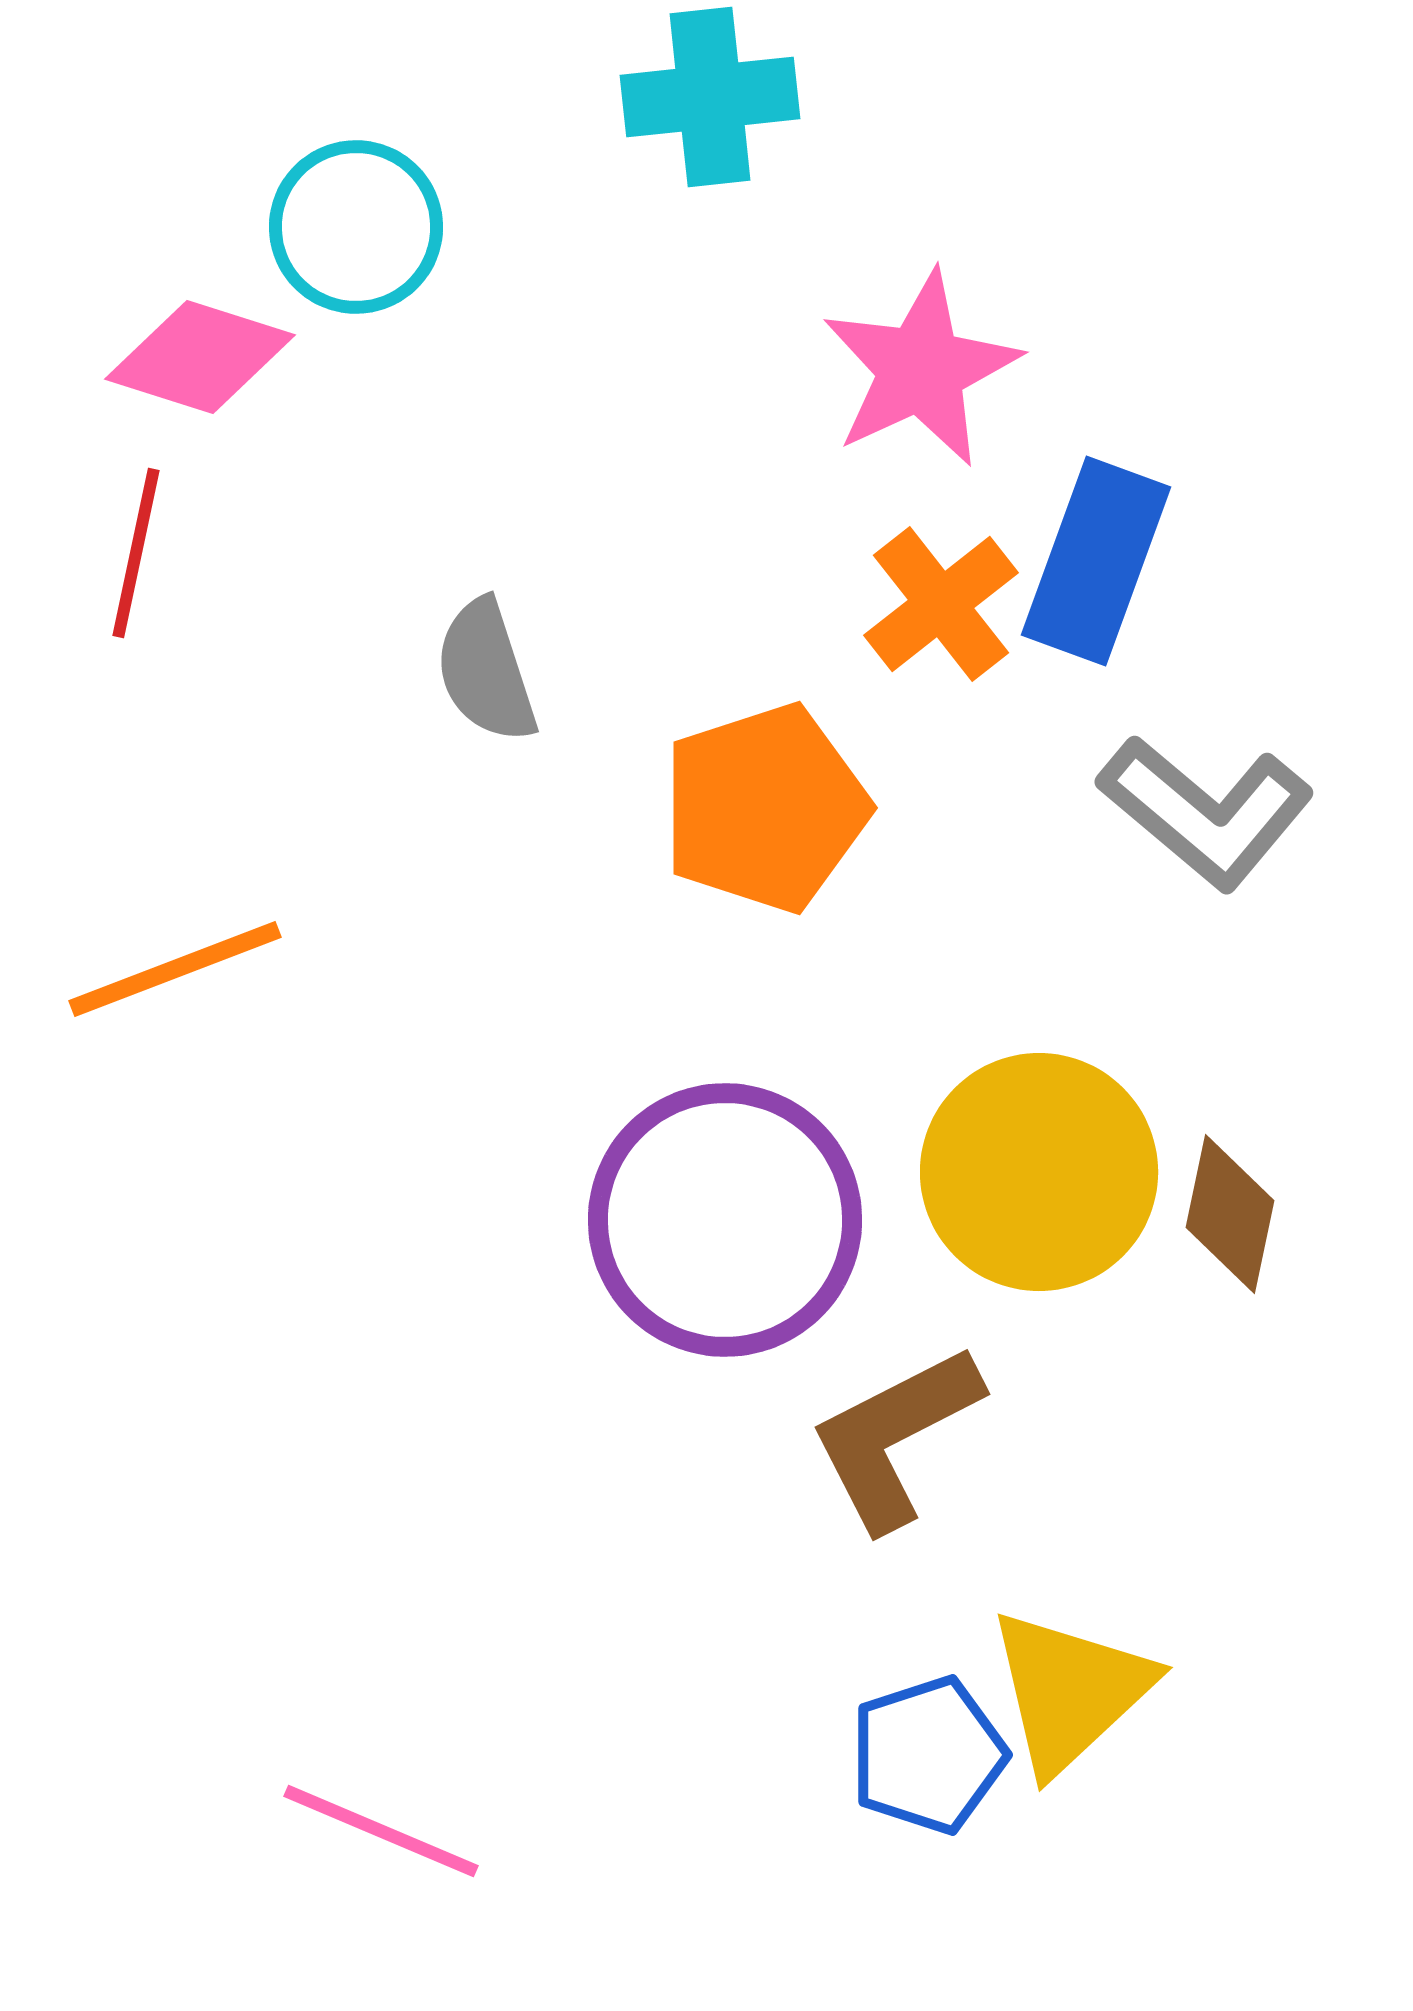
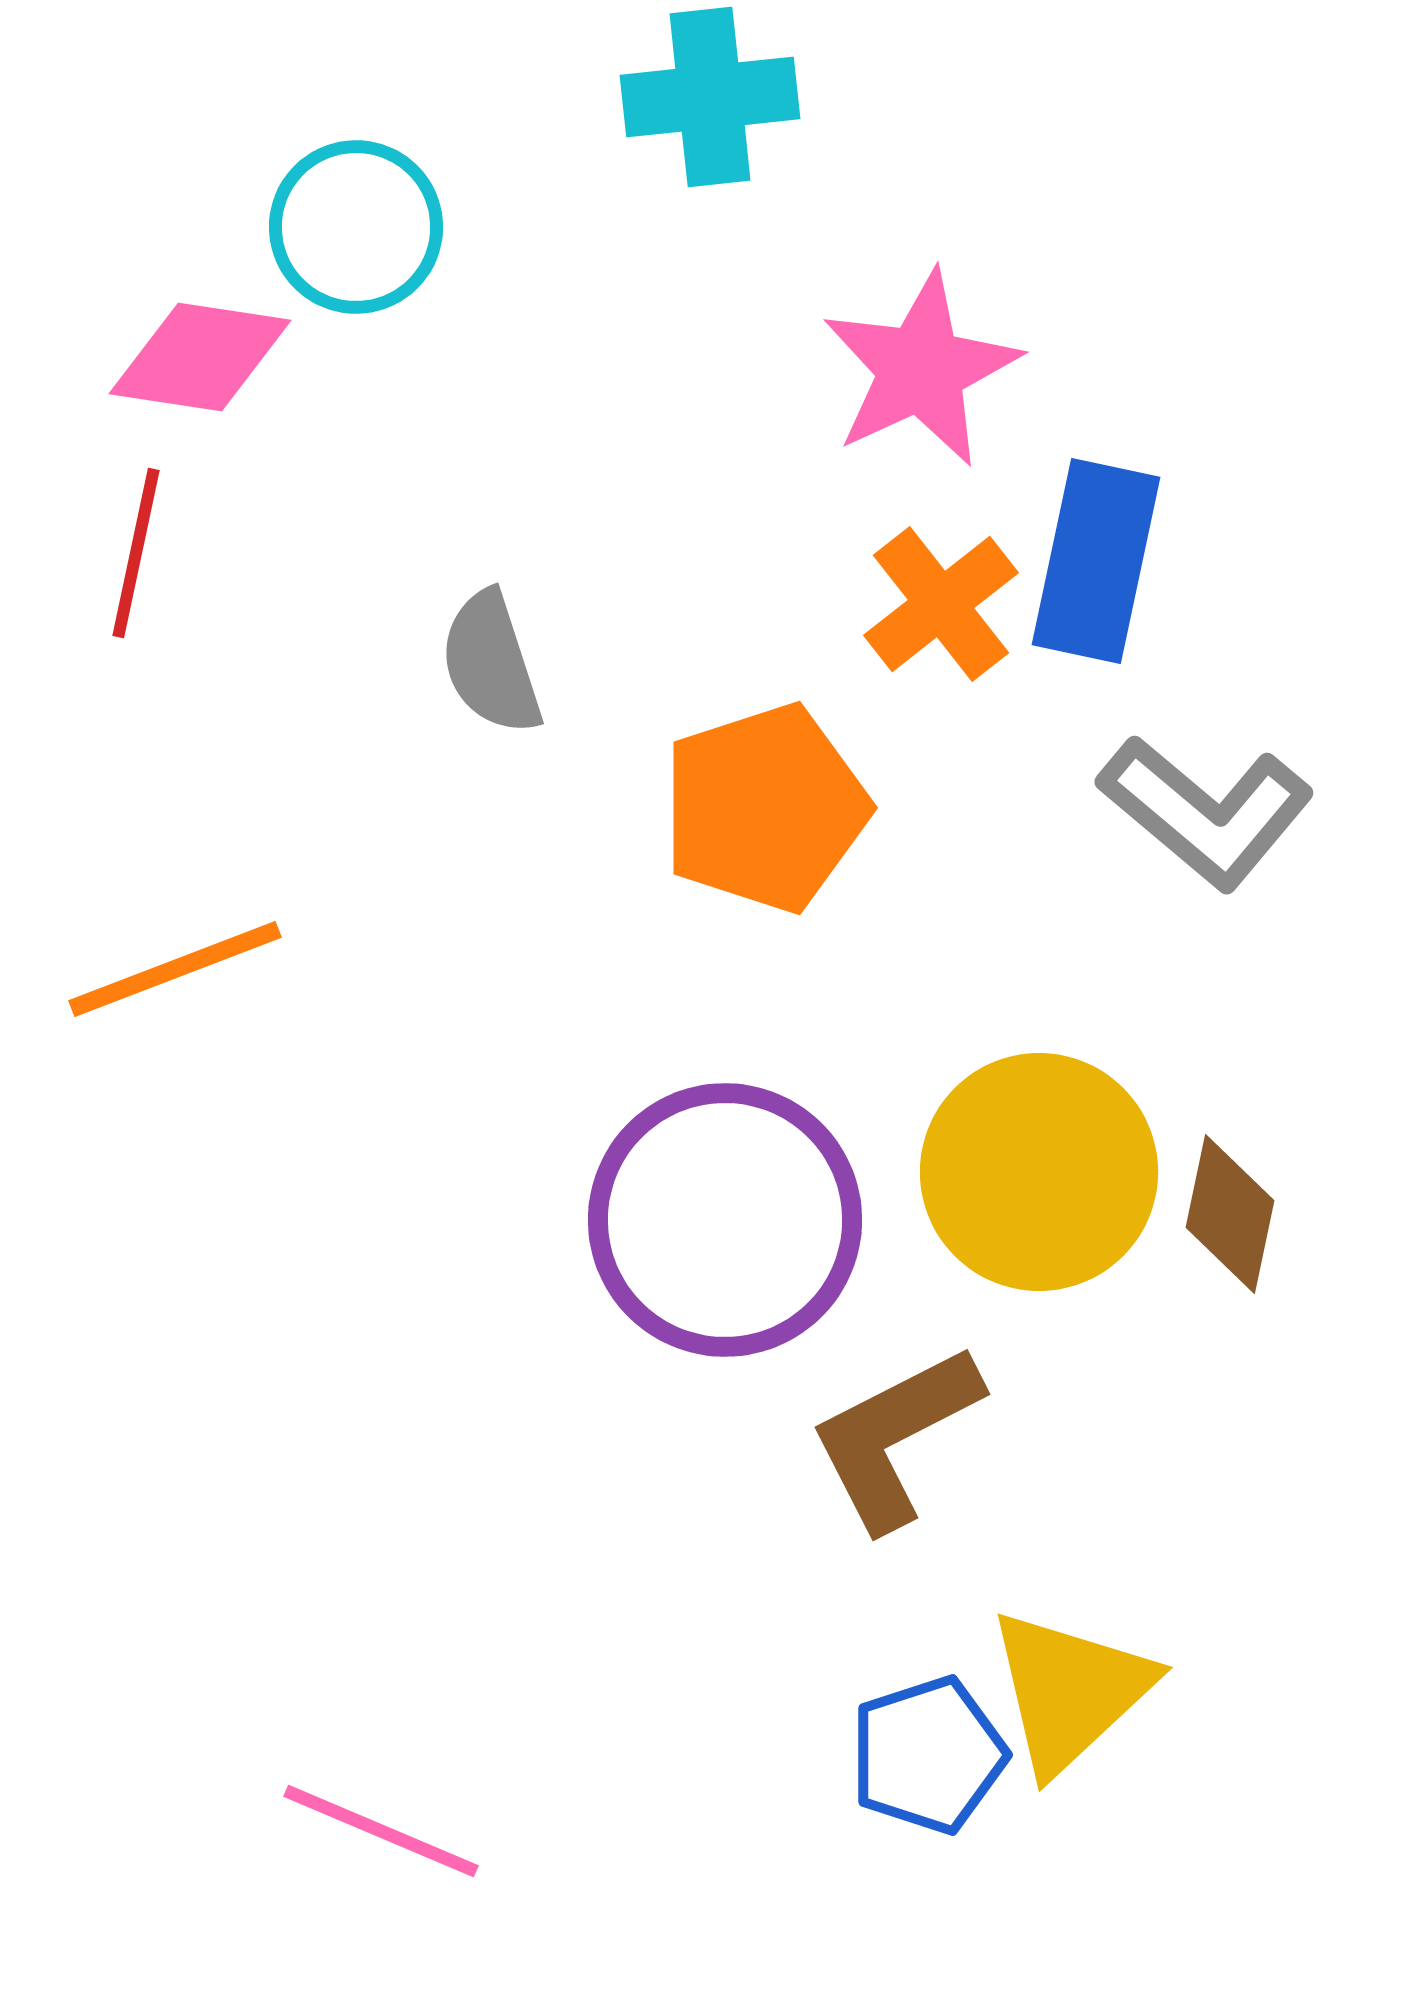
pink diamond: rotated 9 degrees counterclockwise
blue rectangle: rotated 8 degrees counterclockwise
gray semicircle: moved 5 px right, 8 px up
